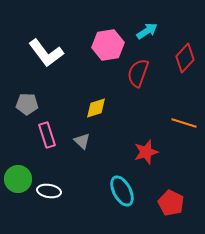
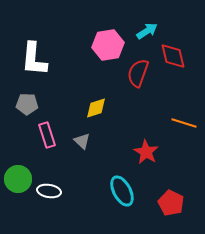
white L-shape: moved 12 px left, 6 px down; rotated 42 degrees clockwise
red diamond: moved 12 px left, 2 px up; rotated 56 degrees counterclockwise
red star: rotated 25 degrees counterclockwise
